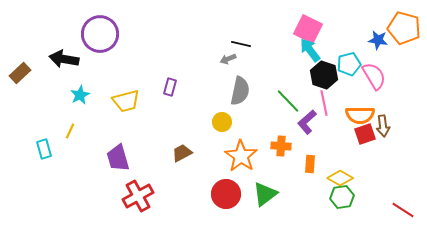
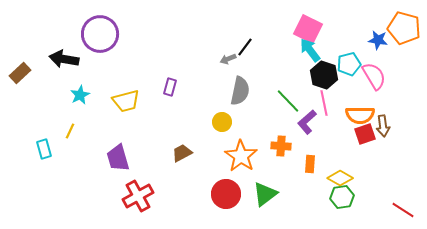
black line: moved 4 px right, 3 px down; rotated 66 degrees counterclockwise
